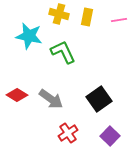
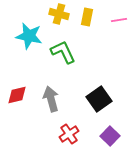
red diamond: rotated 45 degrees counterclockwise
gray arrow: rotated 140 degrees counterclockwise
red cross: moved 1 px right, 1 px down
